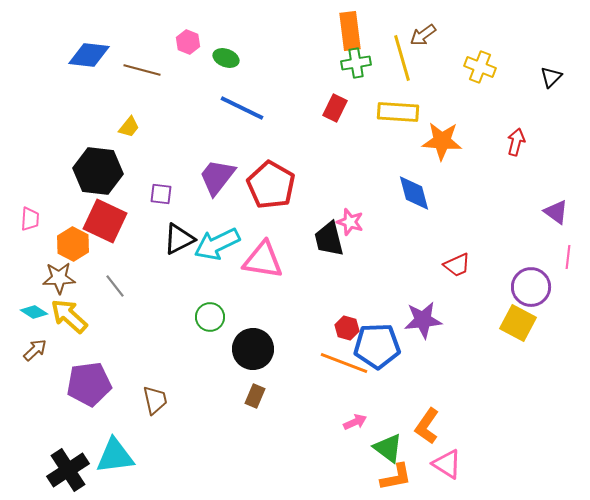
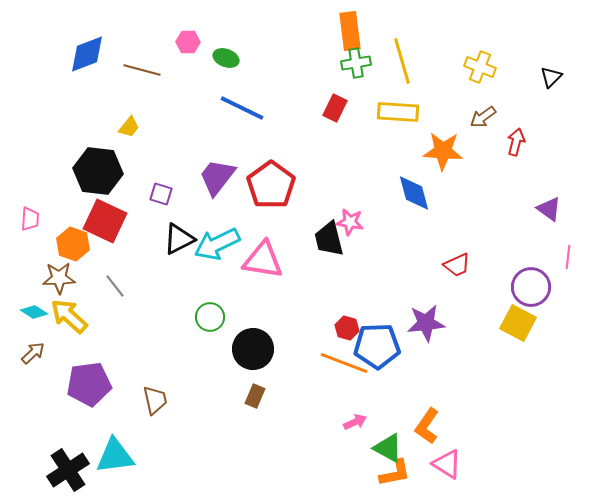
brown arrow at (423, 35): moved 60 px right, 82 px down
pink hexagon at (188, 42): rotated 20 degrees counterclockwise
blue diamond at (89, 55): moved 2 px left, 1 px up; rotated 27 degrees counterclockwise
yellow line at (402, 58): moved 3 px down
orange star at (442, 141): moved 1 px right, 10 px down
red pentagon at (271, 185): rotated 6 degrees clockwise
purple square at (161, 194): rotated 10 degrees clockwise
purple triangle at (556, 212): moved 7 px left, 3 px up
pink star at (350, 222): rotated 8 degrees counterclockwise
orange hexagon at (73, 244): rotated 8 degrees counterclockwise
purple star at (423, 320): moved 3 px right, 3 px down
brown arrow at (35, 350): moved 2 px left, 3 px down
green triangle at (388, 448): rotated 8 degrees counterclockwise
orange L-shape at (396, 477): moved 1 px left, 4 px up
